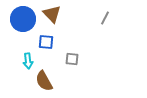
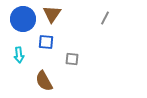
brown triangle: rotated 18 degrees clockwise
cyan arrow: moved 9 px left, 6 px up
